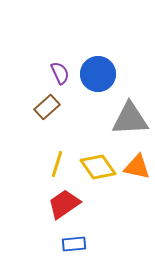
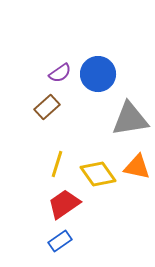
purple semicircle: rotated 80 degrees clockwise
gray triangle: rotated 6 degrees counterclockwise
yellow diamond: moved 7 px down
blue rectangle: moved 14 px left, 3 px up; rotated 30 degrees counterclockwise
